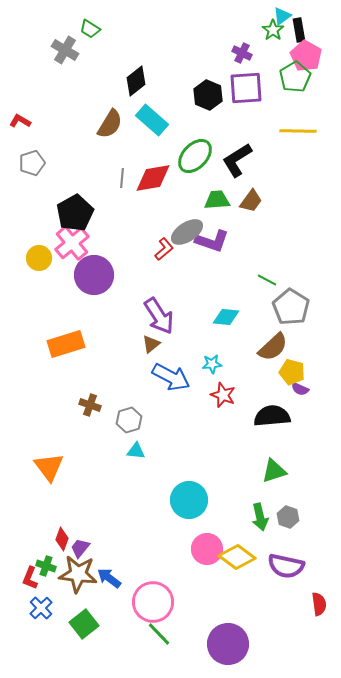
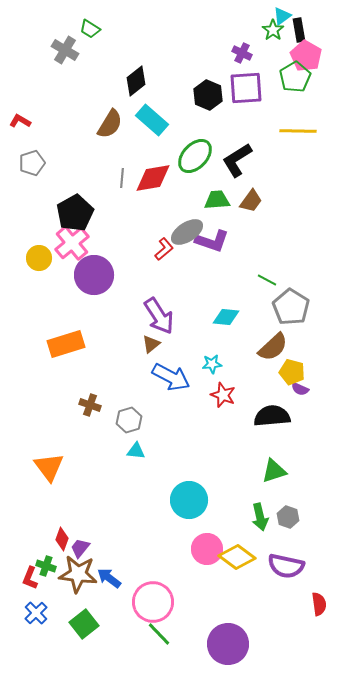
blue cross at (41, 608): moved 5 px left, 5 px down
